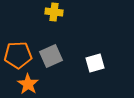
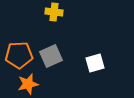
orange pentagon: moved 1 px right
orange star: rotated 25 degrees clockwise
